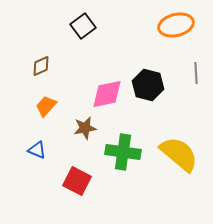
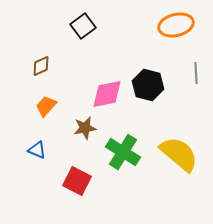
green cross: rotated 24 degrees clockwise
